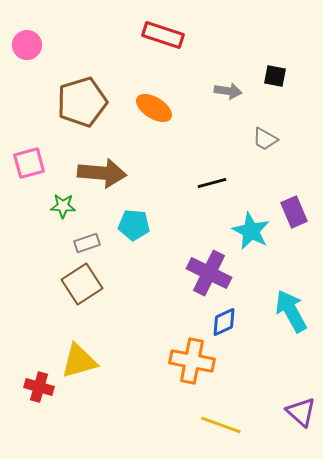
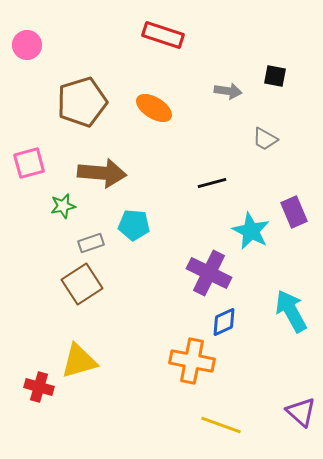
green star: rotated 15 degrees counterclockwise
gray rectangle: moved 4 px right
